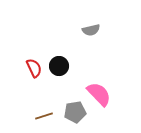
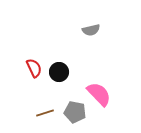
black circle: moved 6 px down
gray pentagon: rotated 20 degrees clockwise
brown line: moved 1 px right, 3 px up
